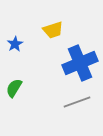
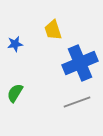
yellow trapezoid: rotated 90 degrees clockwise
blue star: rotated 21 degrees clockwise
green semicircle: moved 1 px right, 5 px down
